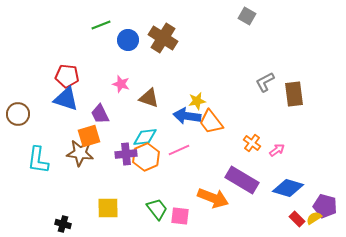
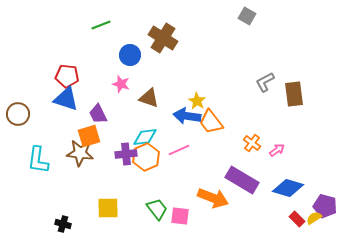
blue circle: moved 2 px right, 15 px down
yellow star: rotated 30 degrees counterclockwise
purple trapezoid: moved 2 px left
